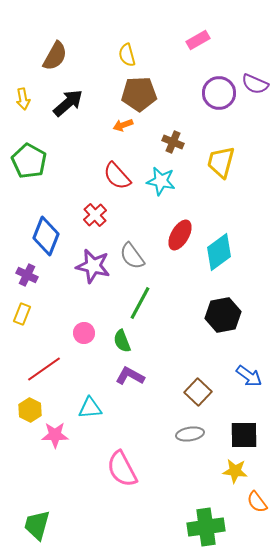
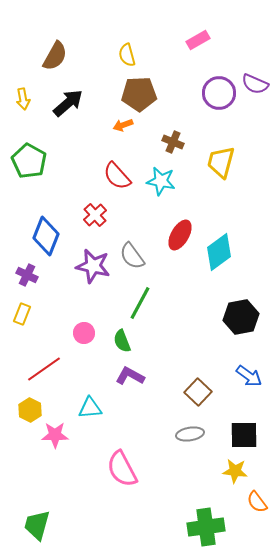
black hexagon: moved 18 px right, 2 px down
